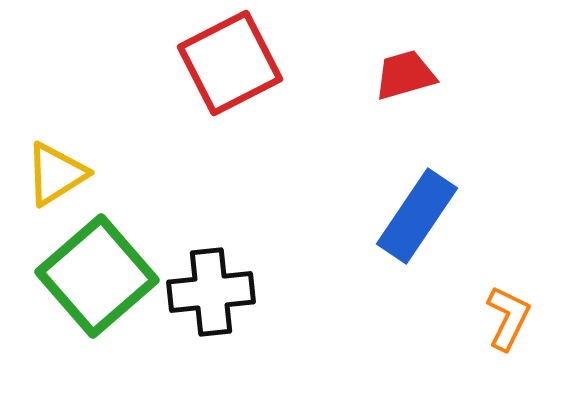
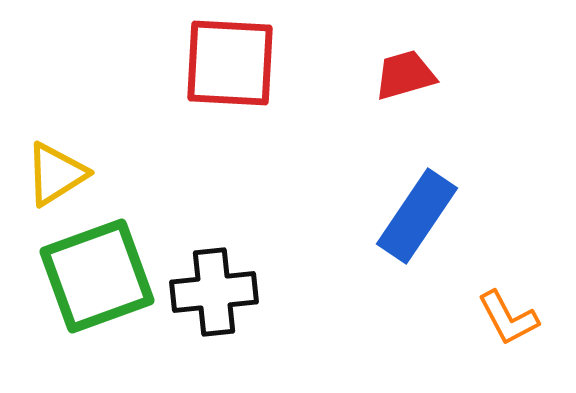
red square: rotated 30 degrees clockwise
green square: rotated 21 degrees clockwise
black cross: moved 3 px right
orange L-shape: rotated 126 degrees clockwise
